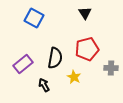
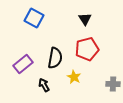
black triangle: moved 6 px down
gray cross: moved 2 px right, 16 px down
